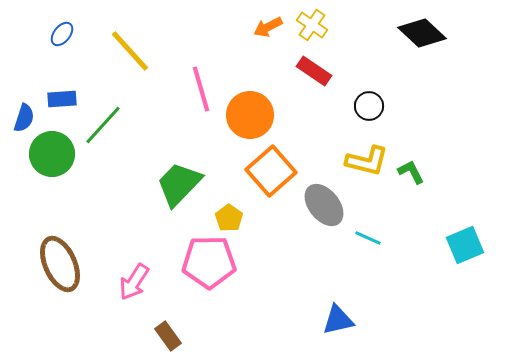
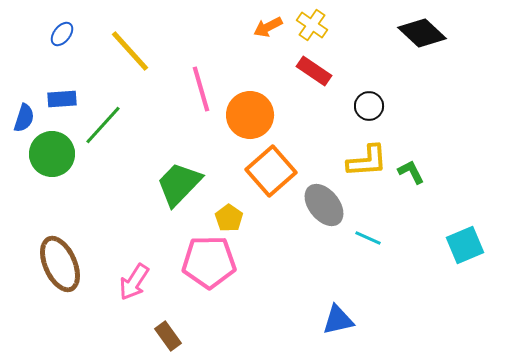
yellow L-shape: rotated 18 degrees counterclockwise
